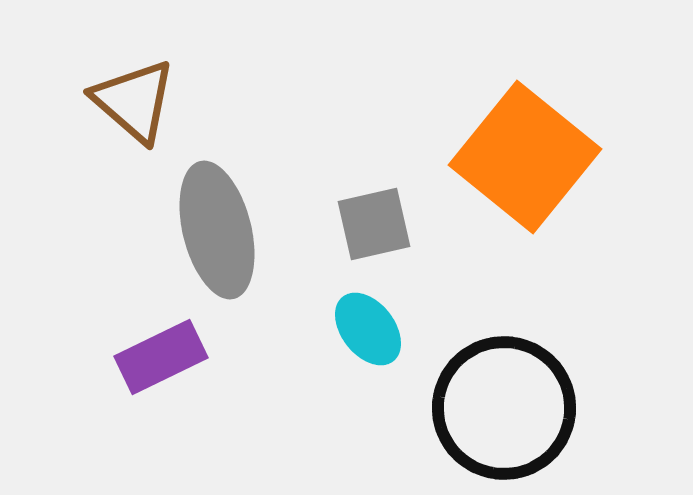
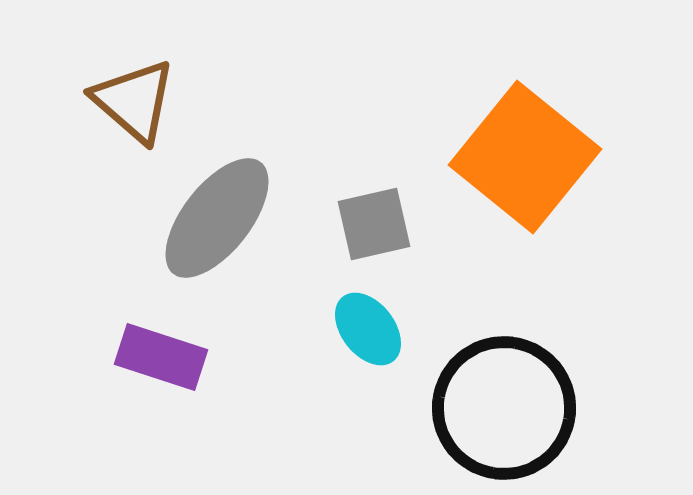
gray ellipse: moved 12 px up; rotated 52 degrees clockwise
purple rectangle: rotated 44 degrees clockwise
